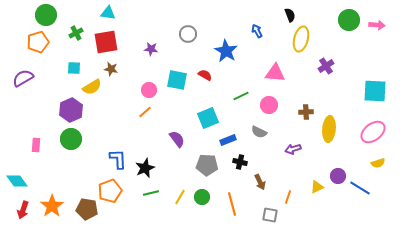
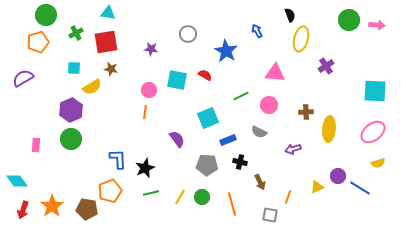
orange line at (145, 112): rotated 40 degrees counterclockwise
